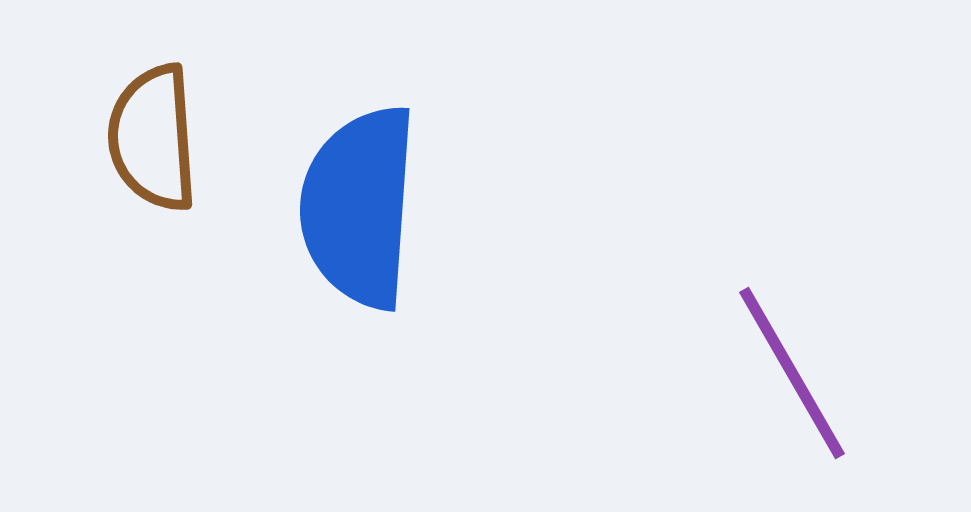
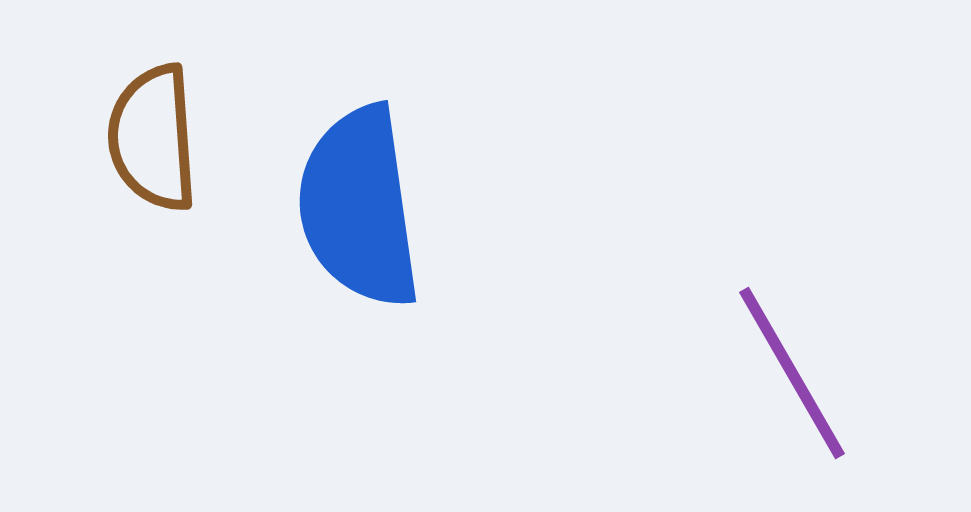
blue semicircle: rotated 12 degrees counterclockwise
